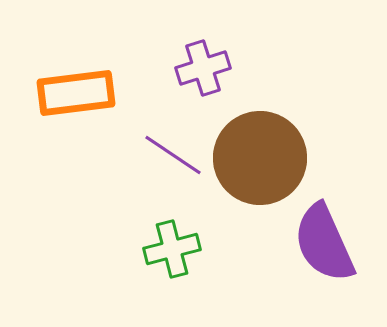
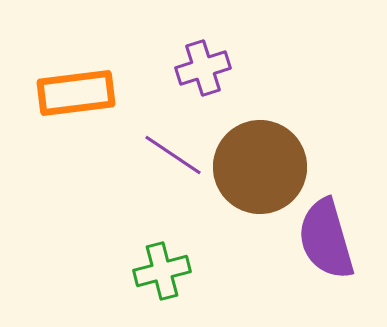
brown circle: moved 9 px down
purple semicircle: moved 2 px right, 4 px up; rotated 8 degrees clockwise
green cross: moved 10 px left, 22 px down
